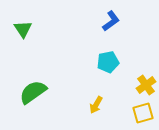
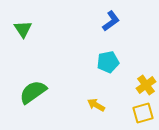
yellow arrow: rotated 90 degrees clockwise
